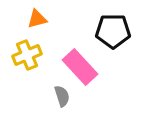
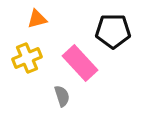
yellow cross: moved 3 px down
pink rectangle: moved 4 px up
